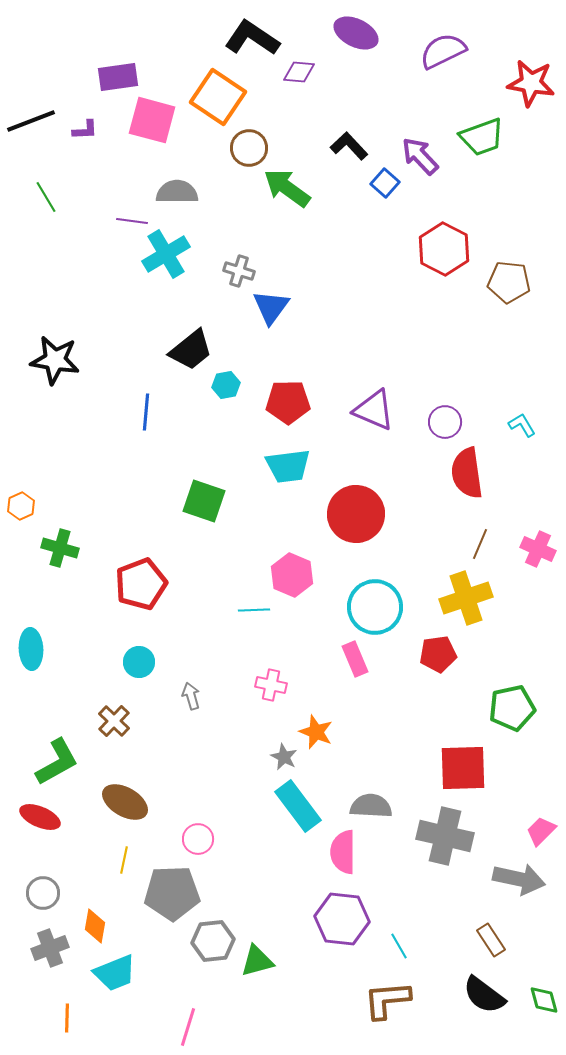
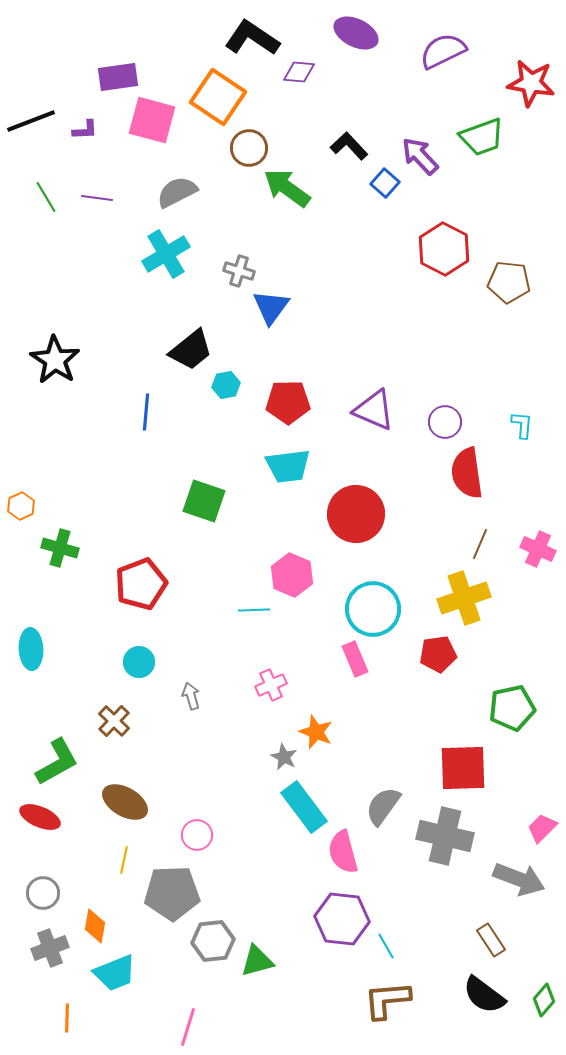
gray semicircle at (177, 192): rotated 27 degrees counterclockwise
purple line at (132, 221): moved 35 px left, 23 px up
black star at (55, 360): rotated 24 degrees clockwise
cyan L-shape at (522, 425): rotated 36 degrees clockwise
yellow cross at (466, 598): moved 2 px left
cyan circle at (375, 607): moved 2 px left, 2 px down
pink cross at (271, 685): rotated 36 degrees counterclockwise
cyan rectangle at (298, 806): moved 6 px right, 1 px down
gray semicircle at (371, 806): moved 12 px right; rotated 57 degrees counterclockwise
pink trapezoid at (541, 831): moved 1 px right, 3 px up
pink circle at (198, 839): moved 1 px left, 4 px up
pink semicircle at (343, 852): rotated 15 degrees counterclockwise
gray arrow at (519, 879): rotated 9 degrees clockwise
cyan line at (399, 946): moved 13 px left
green diamond at (544, 1000): rotated 56 degrees clockwise
